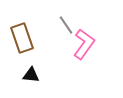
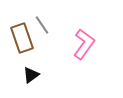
gray line: moved 24 px left
black triangle: rotated 42 degrees counterclockwise
